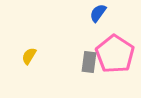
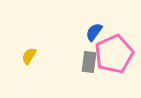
blue semicircle: moved 4 px left, 19 px down
pink pentagon: moved 1 px left; rotated 15 degrees clockwise
